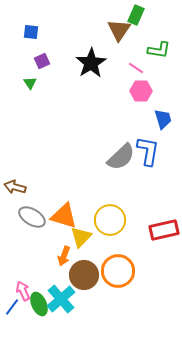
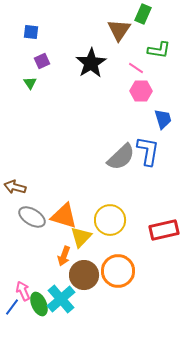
green rectangle: moved 7 px right, 1 px up
